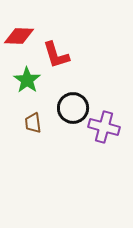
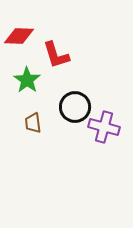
black circle: moved 2 px right, 1 px up
